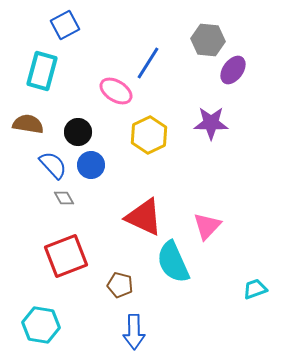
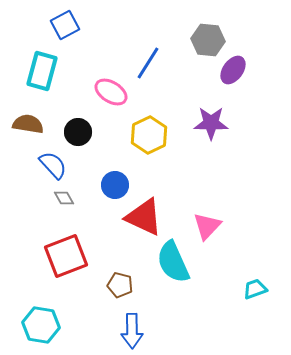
pink ellipse: moved 5 px left, 1 px down
blue circle: moved 24 px right, 20 px down
blue arrow: moved 2 px left, 1 px up
